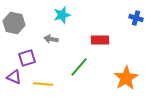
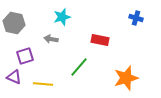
cyan star: moved 2 px down
red rectangle: rotated 12 degrees clockwise
purple square: moved 2 px left, 2 px up
orange star: rotated 15 degrees clockwise
